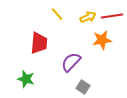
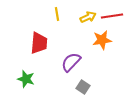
yellow line: rotated 32 degrees clockwise
